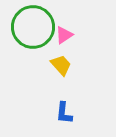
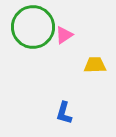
yellow trapezoid: moved 34 px right; rotated 50 degrees counterclockwise
blue L-shape: rotated 10 degrees clockwise
